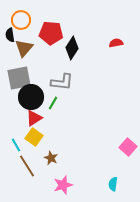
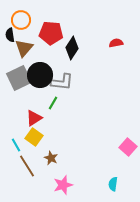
gray square: rotated 15 degrees counterclockwise
black circle: moved 9 px right, 22 px up
